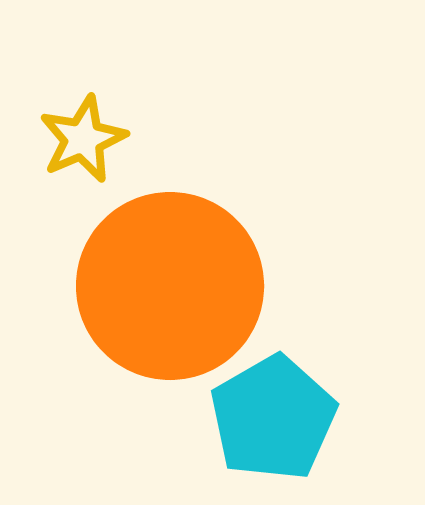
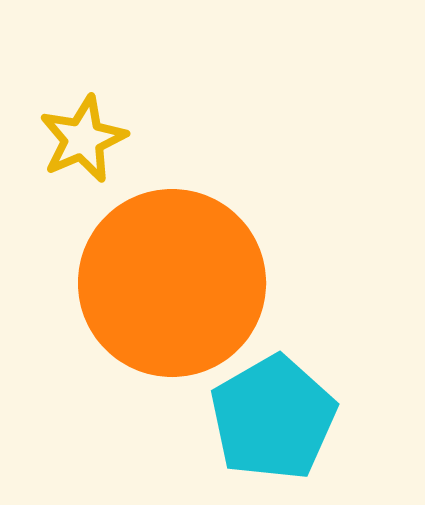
orange circle: moved 2 px right, 3 px up
